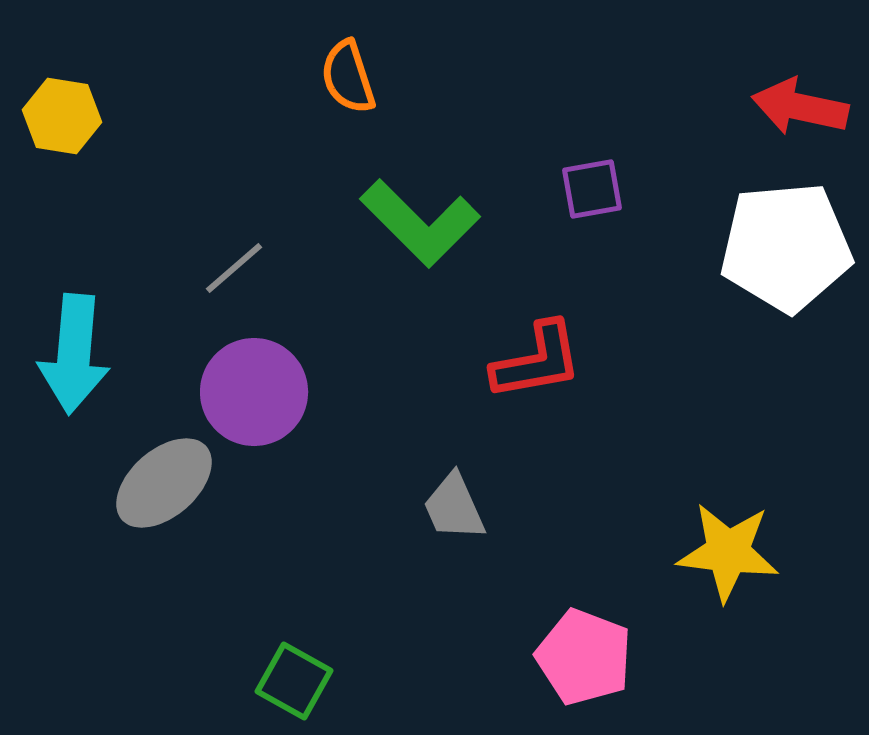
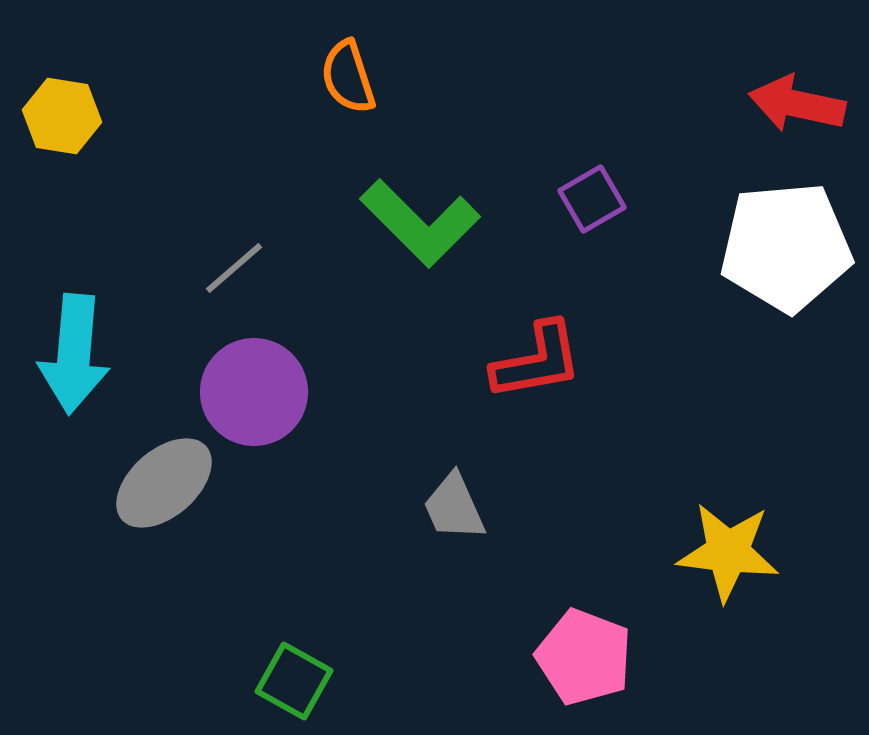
red arrow: moved 3 px left, 3 px up
purple square: moved 10 px down; rotated 20 degrees counterclockwise
